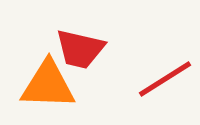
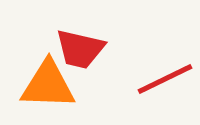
red line: rotated 6 degrees clockwise
